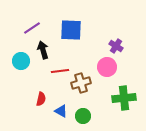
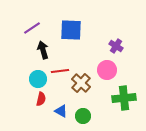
cyan circle: moved 17 px right, 18 px down
pink circle: moved 3 px down
brown cross: rotated 30 degrees counterclockwise
